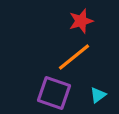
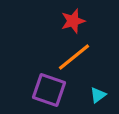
red star: moved 8 px left
purple square: moved 5 px left, 3 px up
